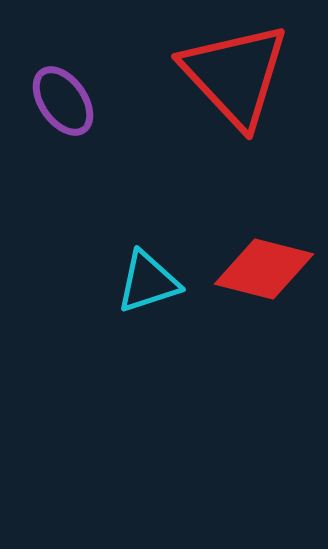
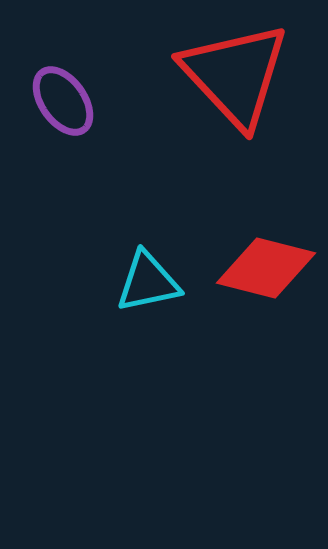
red diamond: moved 2 px right, 1 px up
cyan triangle: rotated 6 degrees clockwise
